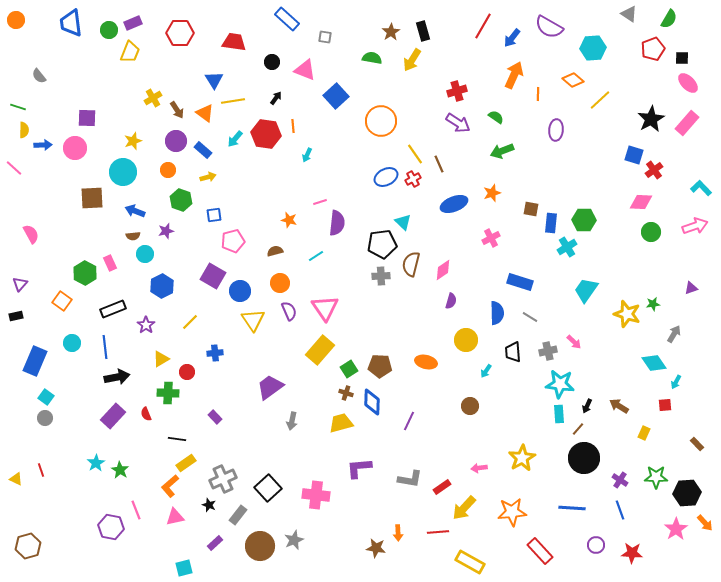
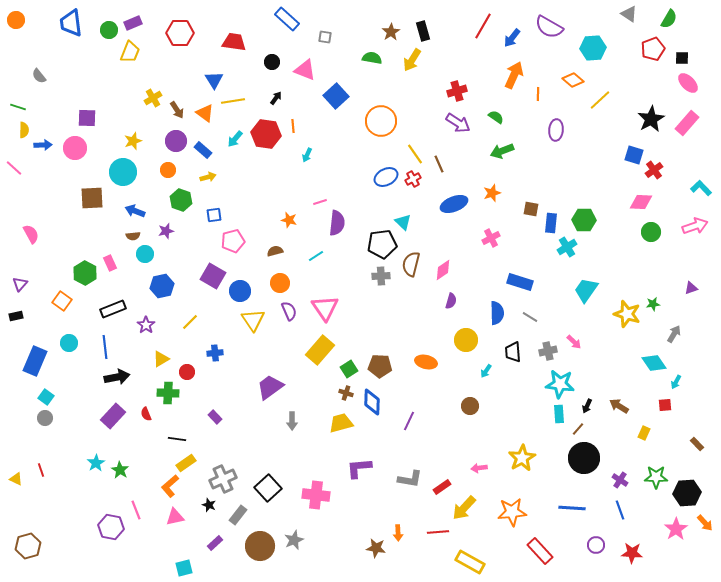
blue hexagon at (162, 286): rotated 15 degrees clockwise
cyan circle at (72, 343): moved 3 px left
gray arrow at (292, 421): rotated 12 degrees counterclockwise
